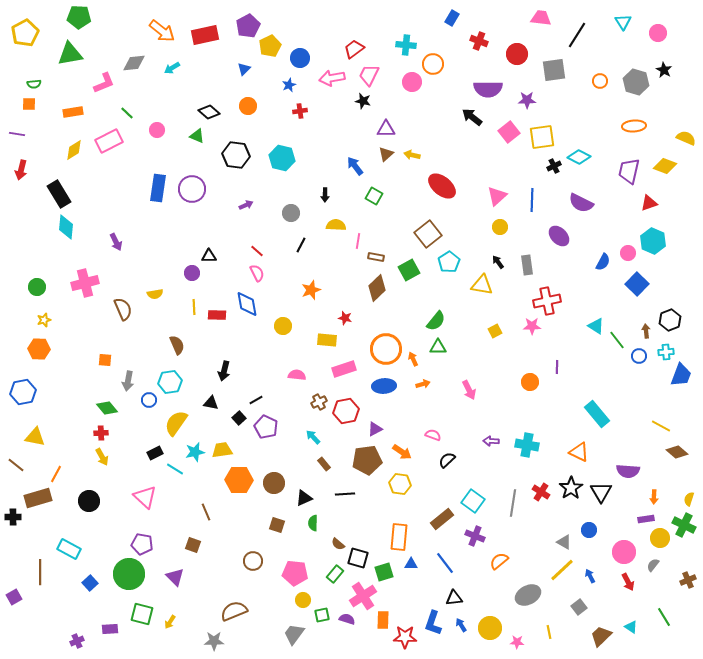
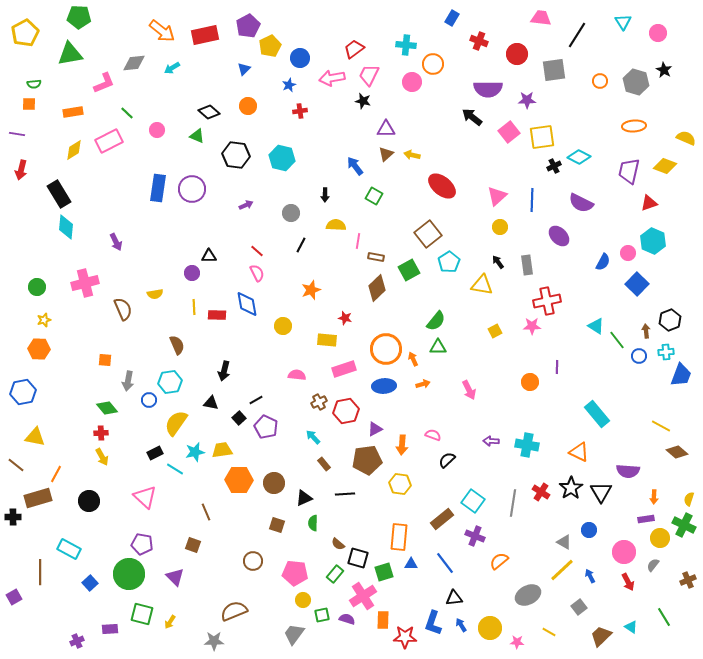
orange arrow at (402, 452): moved 7 px up; rotated 60 degrees clockwise
yellow line at (549, 632): rotated 48 degrees counterclockwise
